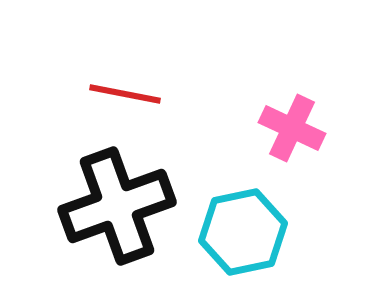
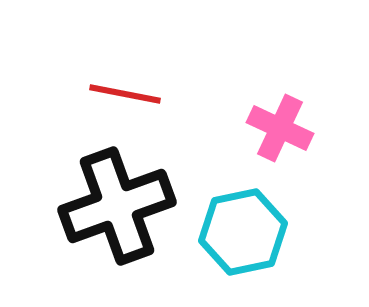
pink cross: moved 12 px left
